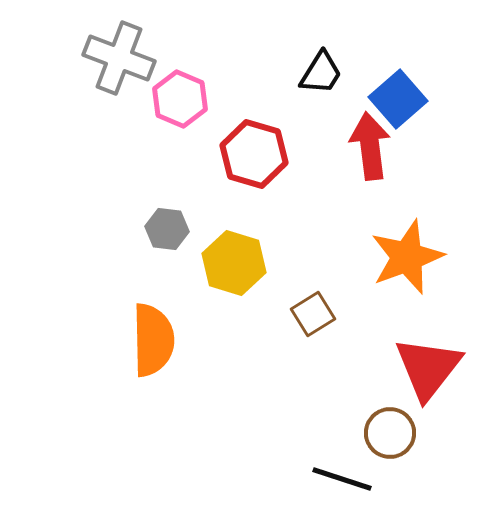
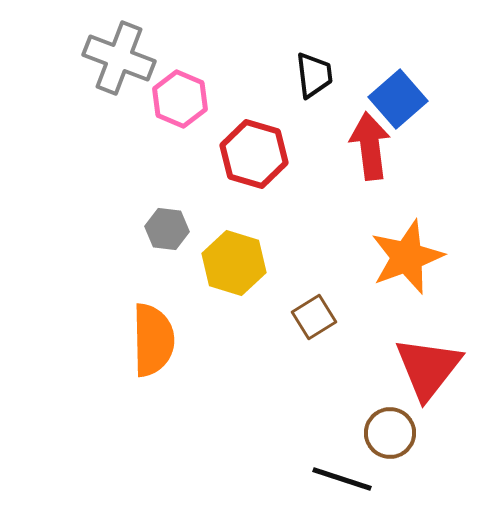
black trapezoid: moved 7 px left, 2 px down; rotated 39 degrees counterclockwise
brown square: moved 1 px right, 3 px down
